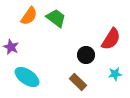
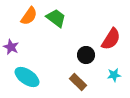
cyan star: moved 1 px left, 1 px down
